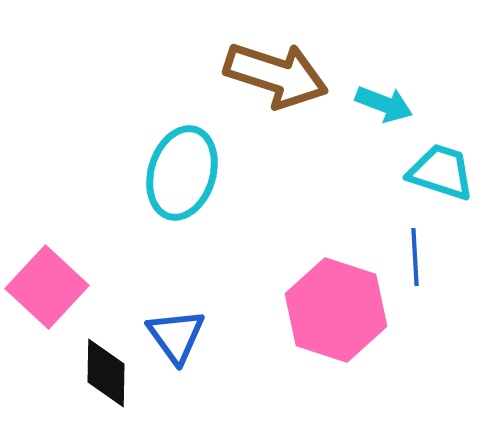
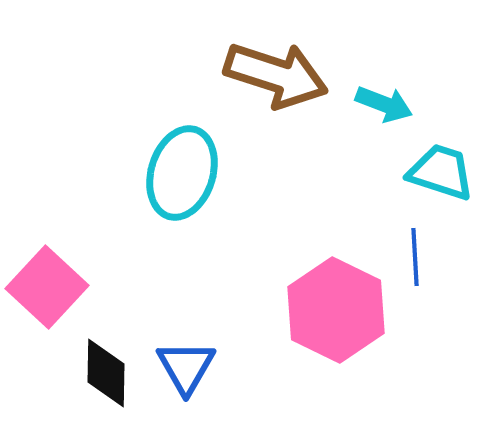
pink hexagon: rotated 8 degrees clockwise
blue triangle: moved 10 px right, 31 px down; rotated 6 degrees clockwise
